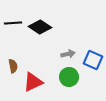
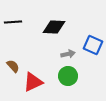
black line: moved 1 px up
black diamond: moved 14 px right; rotated 30 degrees counterclockwise
blue square: moved 15 px up
brown semicircle: rotated 32 degrees counterclockwise
green circle: moved 1 px left, 1 px up
